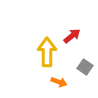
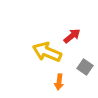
yellow arrow: rotated 68 degrees counterclockwise
orange arrow: rotated 77 degrees clockwise
